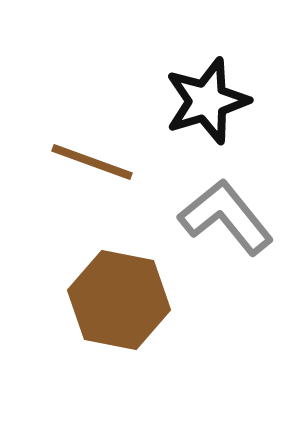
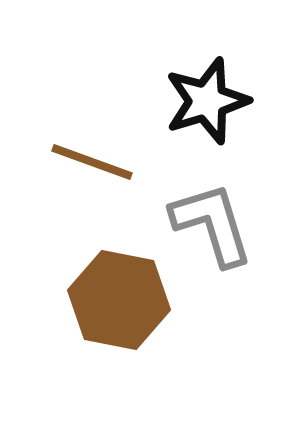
gray L-shape: moved 14 px left, 7 px down; rotated 22 degrees clockwise
